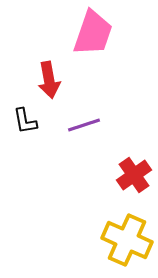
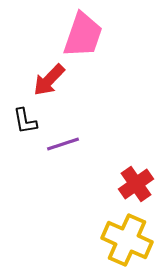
pink trapezoid: moved 10 px left, 2 px down
red arrow: rotated 54 degrees clockwise
purple line: moved 21 px left, 19 px down
red cross: moved 2 px right, 9 px down
